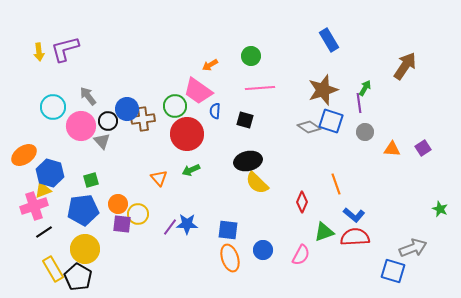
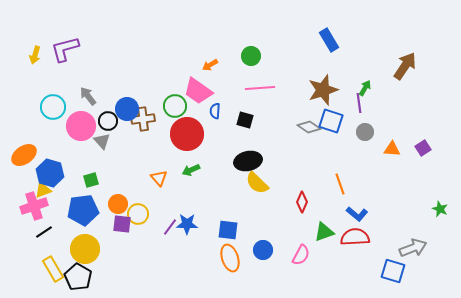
yellow arrow at (39, 52): moved 4 px left, 3 px down; rotated 24 degrees clockwise
orange line at (336, 184): moved 4 px right
blue L-shape at (354, 215): moved 3 px right, 1 px up
